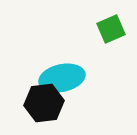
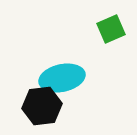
black hexagon: moved 2 px left, 3 px down
